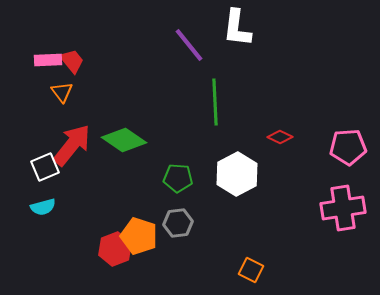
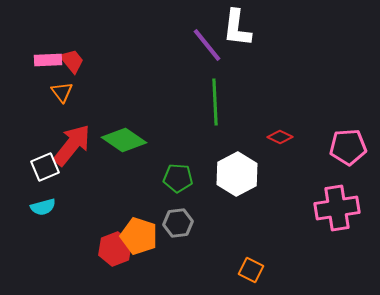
purple line: moved 18 px right
pink cross: moved 6 px left
